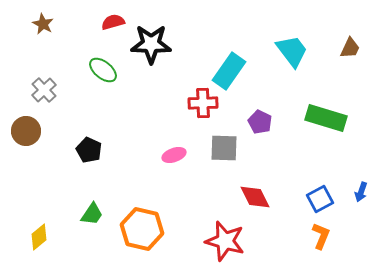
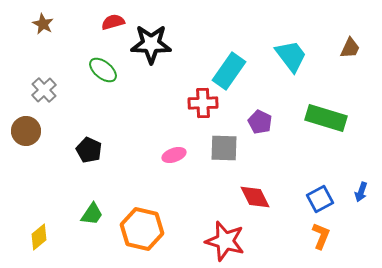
cyan trapezoid: moved 1 px left, 5 px down
